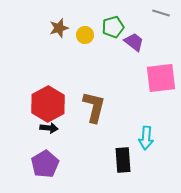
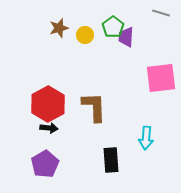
green pentagon: rotated 20 degrees counterclockwise
purple trapezoid: moved 8 px left, 5 px up; rotated 125 degrees counterclockwise
brown L-shape: rotated 16 degrees counterclockwise
black rectangle: moved 12 px left
